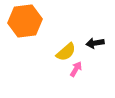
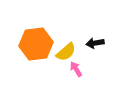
orange hexagon: moved 11 px right, 23 px down
pink arrow: rotated 63 degrees counterclockwise
